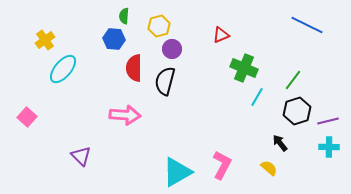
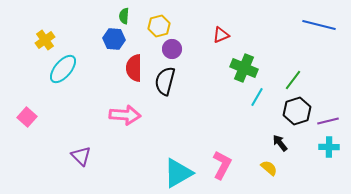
blue line: moved 12 px right; rotated 12 degrees counterclockwise
cyan triangle: moved 1 px right, 1 px down
